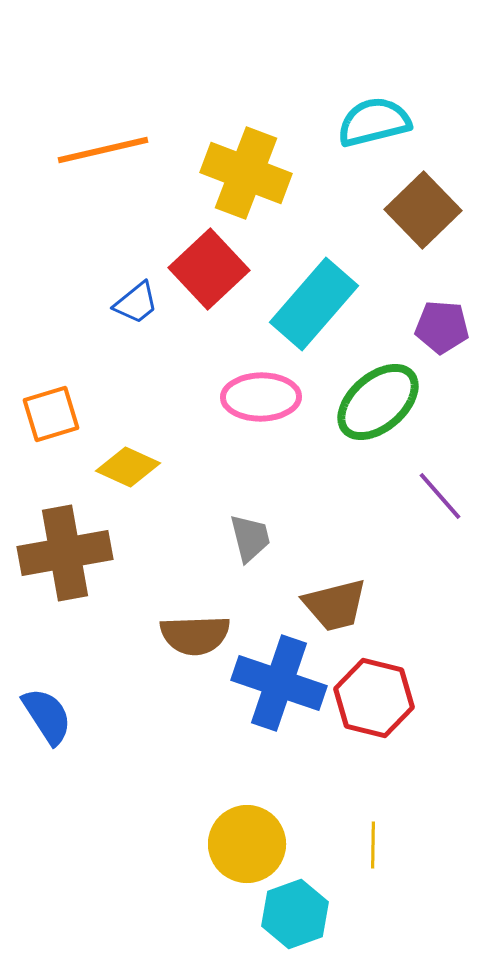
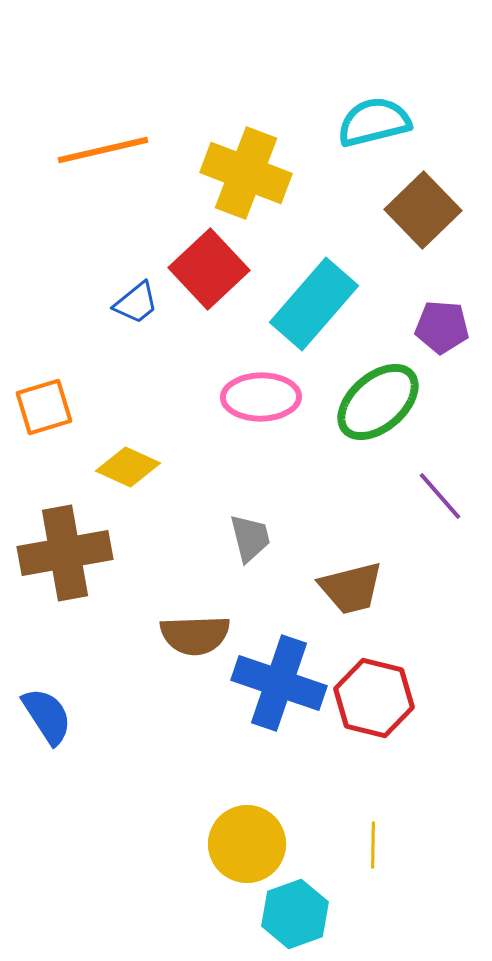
orange square: moved 7 px left, 7 px up
brown trapezoid: moved 16 px right, 17 px up
